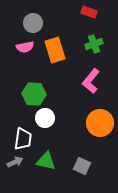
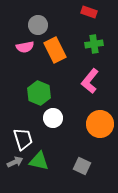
gray circle: moved 5 px right, 2 px down
green cross: rotated 12 degrees clockwise
orange rectangle: rotated 10 degrees counterclockwise
pink L-shape: moved 1 px left
green hexagon: moved 5 px right, 1 px up; rotated 20 degrees clockwise
white circle: moved 8 px right
orange circle: moved 1 px down
white trapezoid: rotated 25 degrees counterclockwise
green triangle: moved 7 px left
